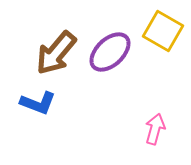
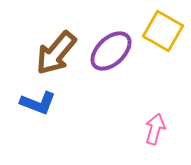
purple ellipse: moved 1 px right, 1 px up
